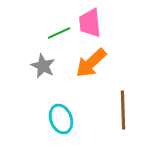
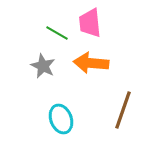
green line: moved 2 px left; rotated 55 degrees clockwise
orange arrow: rotated 48 degrees clockwise
brown line: rotated 21 degrees clockwise
